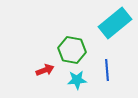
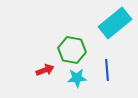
cyan star: moved 2 px up
